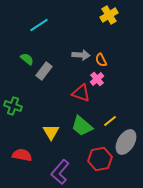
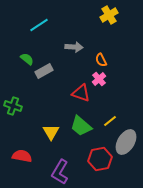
gray arrow: moved 7 px left, 8 px up
gray rectangle: rotated 24 degrees clockwise
pink cross: moved 2 px right
green trapezoid: moved 1 px left
red semicircle: moved 1 px down
purple L-shape: rotated 10 degrees counterclockwise
